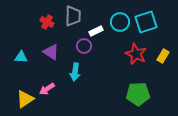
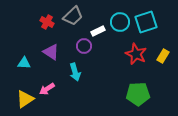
gray trapezoid: rotated 45 degrees clockwise
white rectangle: moved 2 px right
cyan triangle: moved 3 px right, 6 px down
cyan arrow: rotated 24 degrees counterclockwise
